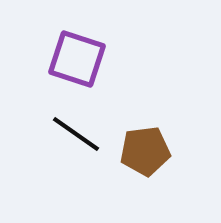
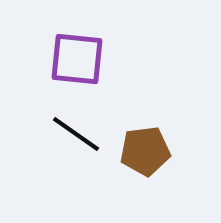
purple square: rotated 12 degrees counterclockwise
